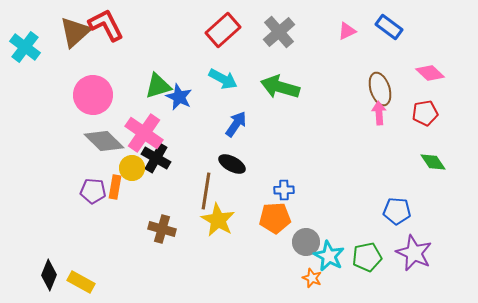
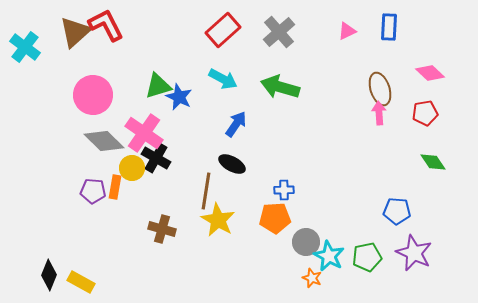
blue rectangle: rotated 56 degrees clockwise
